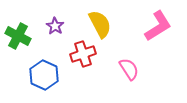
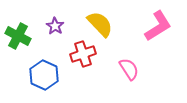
yellow semicircle: rotated 16 degrees counterclockwise
